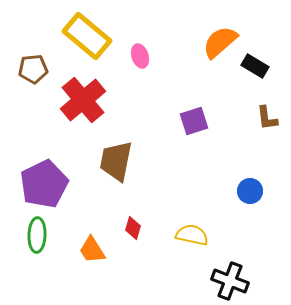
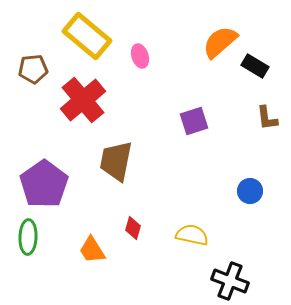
purple pentagon: rotated 9 degrees counterclockwise
green ellipse: moved 9 px left, 2 px down
